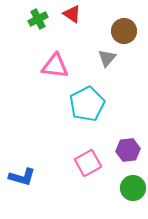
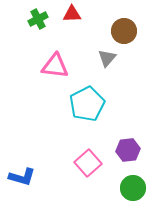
red triangle: rotated 36 degrees counterclockwise
pink square: rotated 12 degrees counterclockwise
